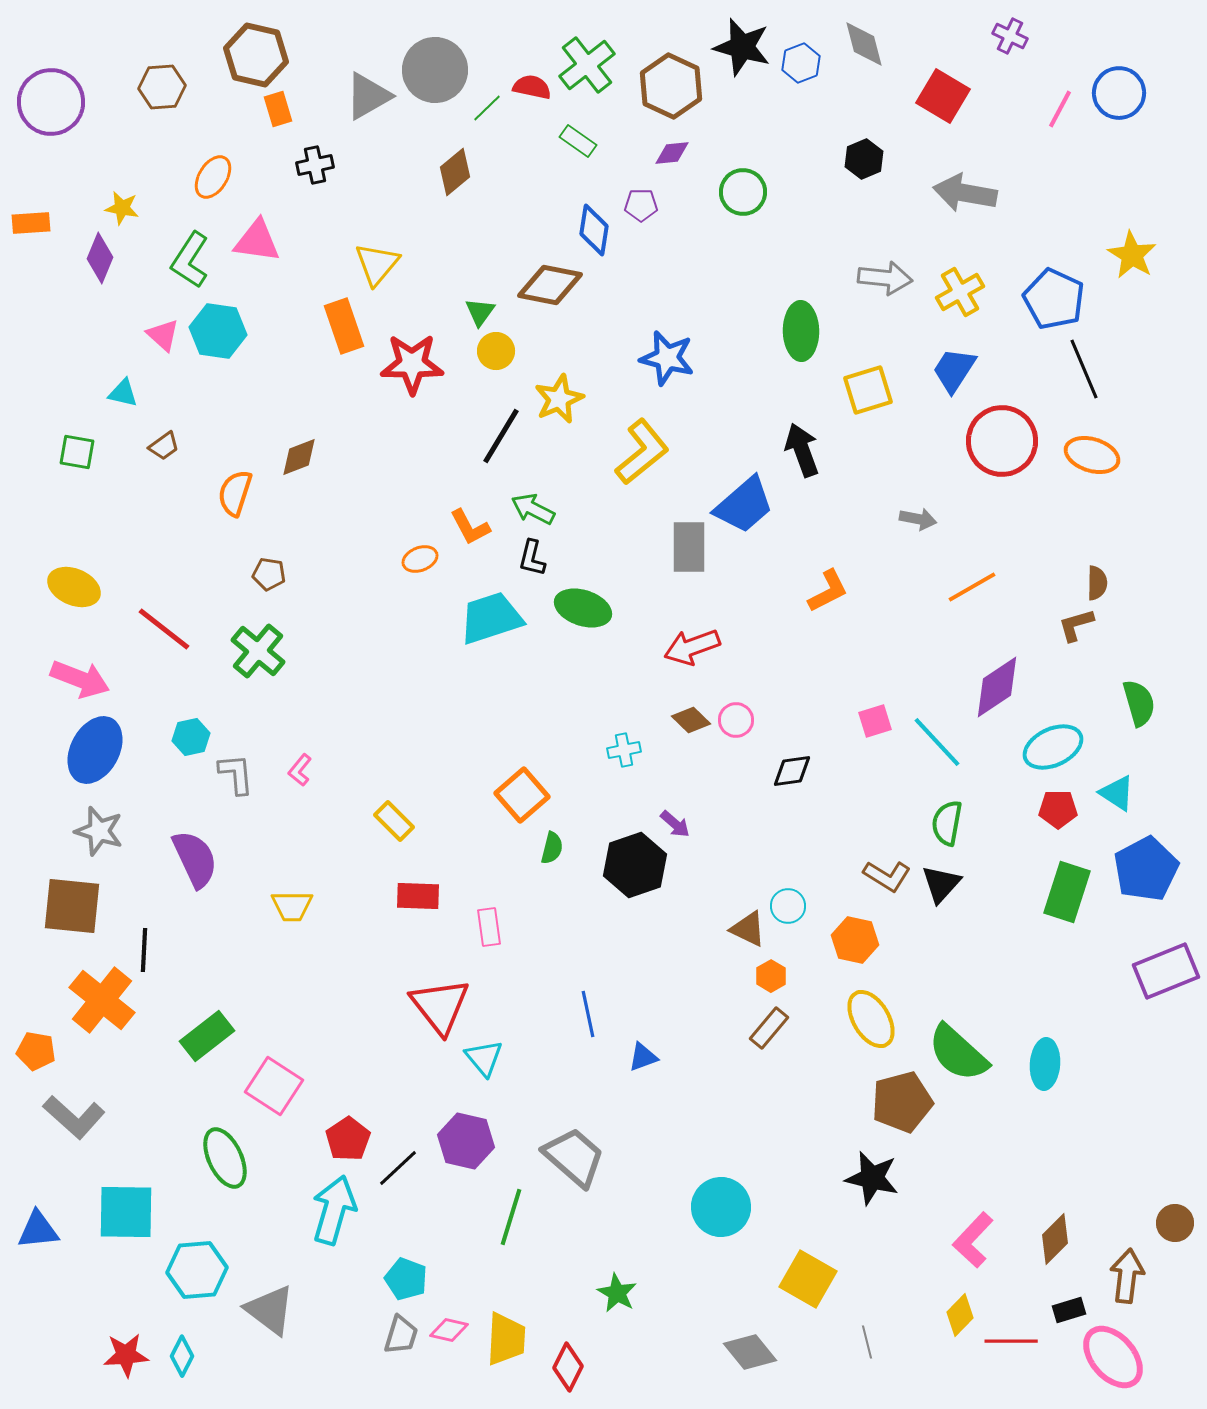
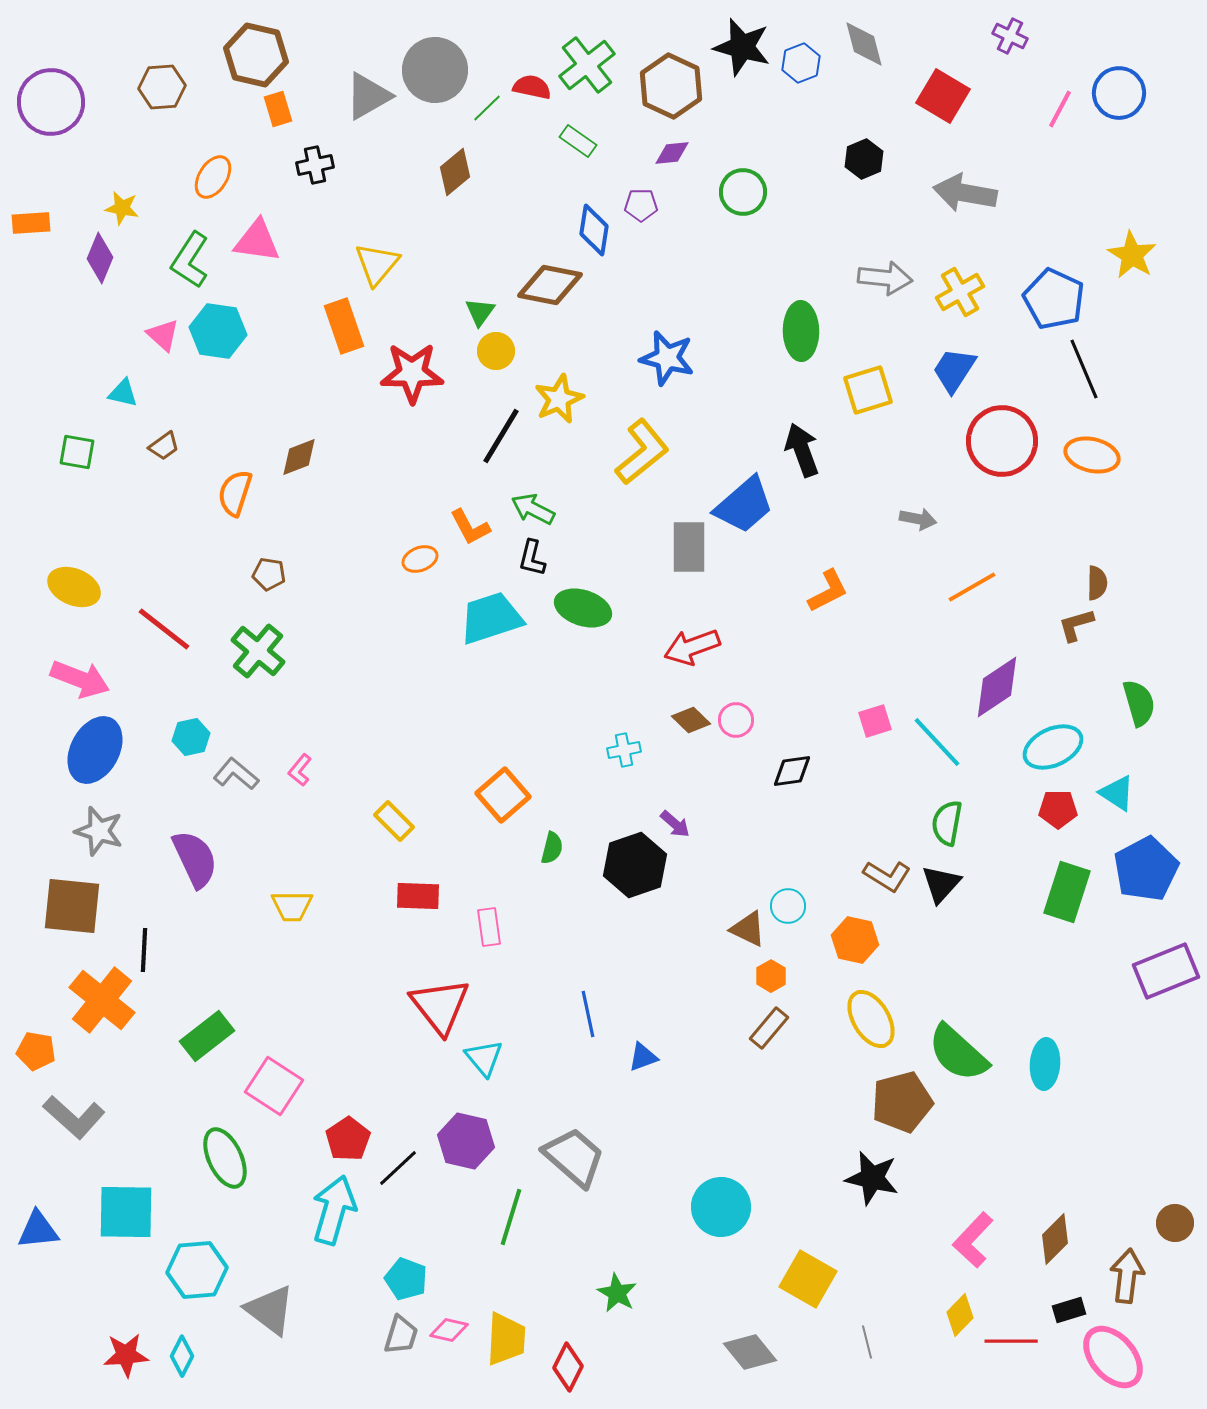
red star at (412, 364): moved 9 px down
orange ellipse at (1092, 455): rotated 4 degrees counterclockwise
gray L-shape at (236, 774): rotated 45 degrees counterclockwise
orange square at (522, 795): moved 19 px left
